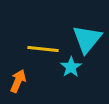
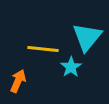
cyan triangle: moved 2 px up
